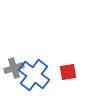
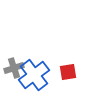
blue cross: rotated 16 degrees clockwise
